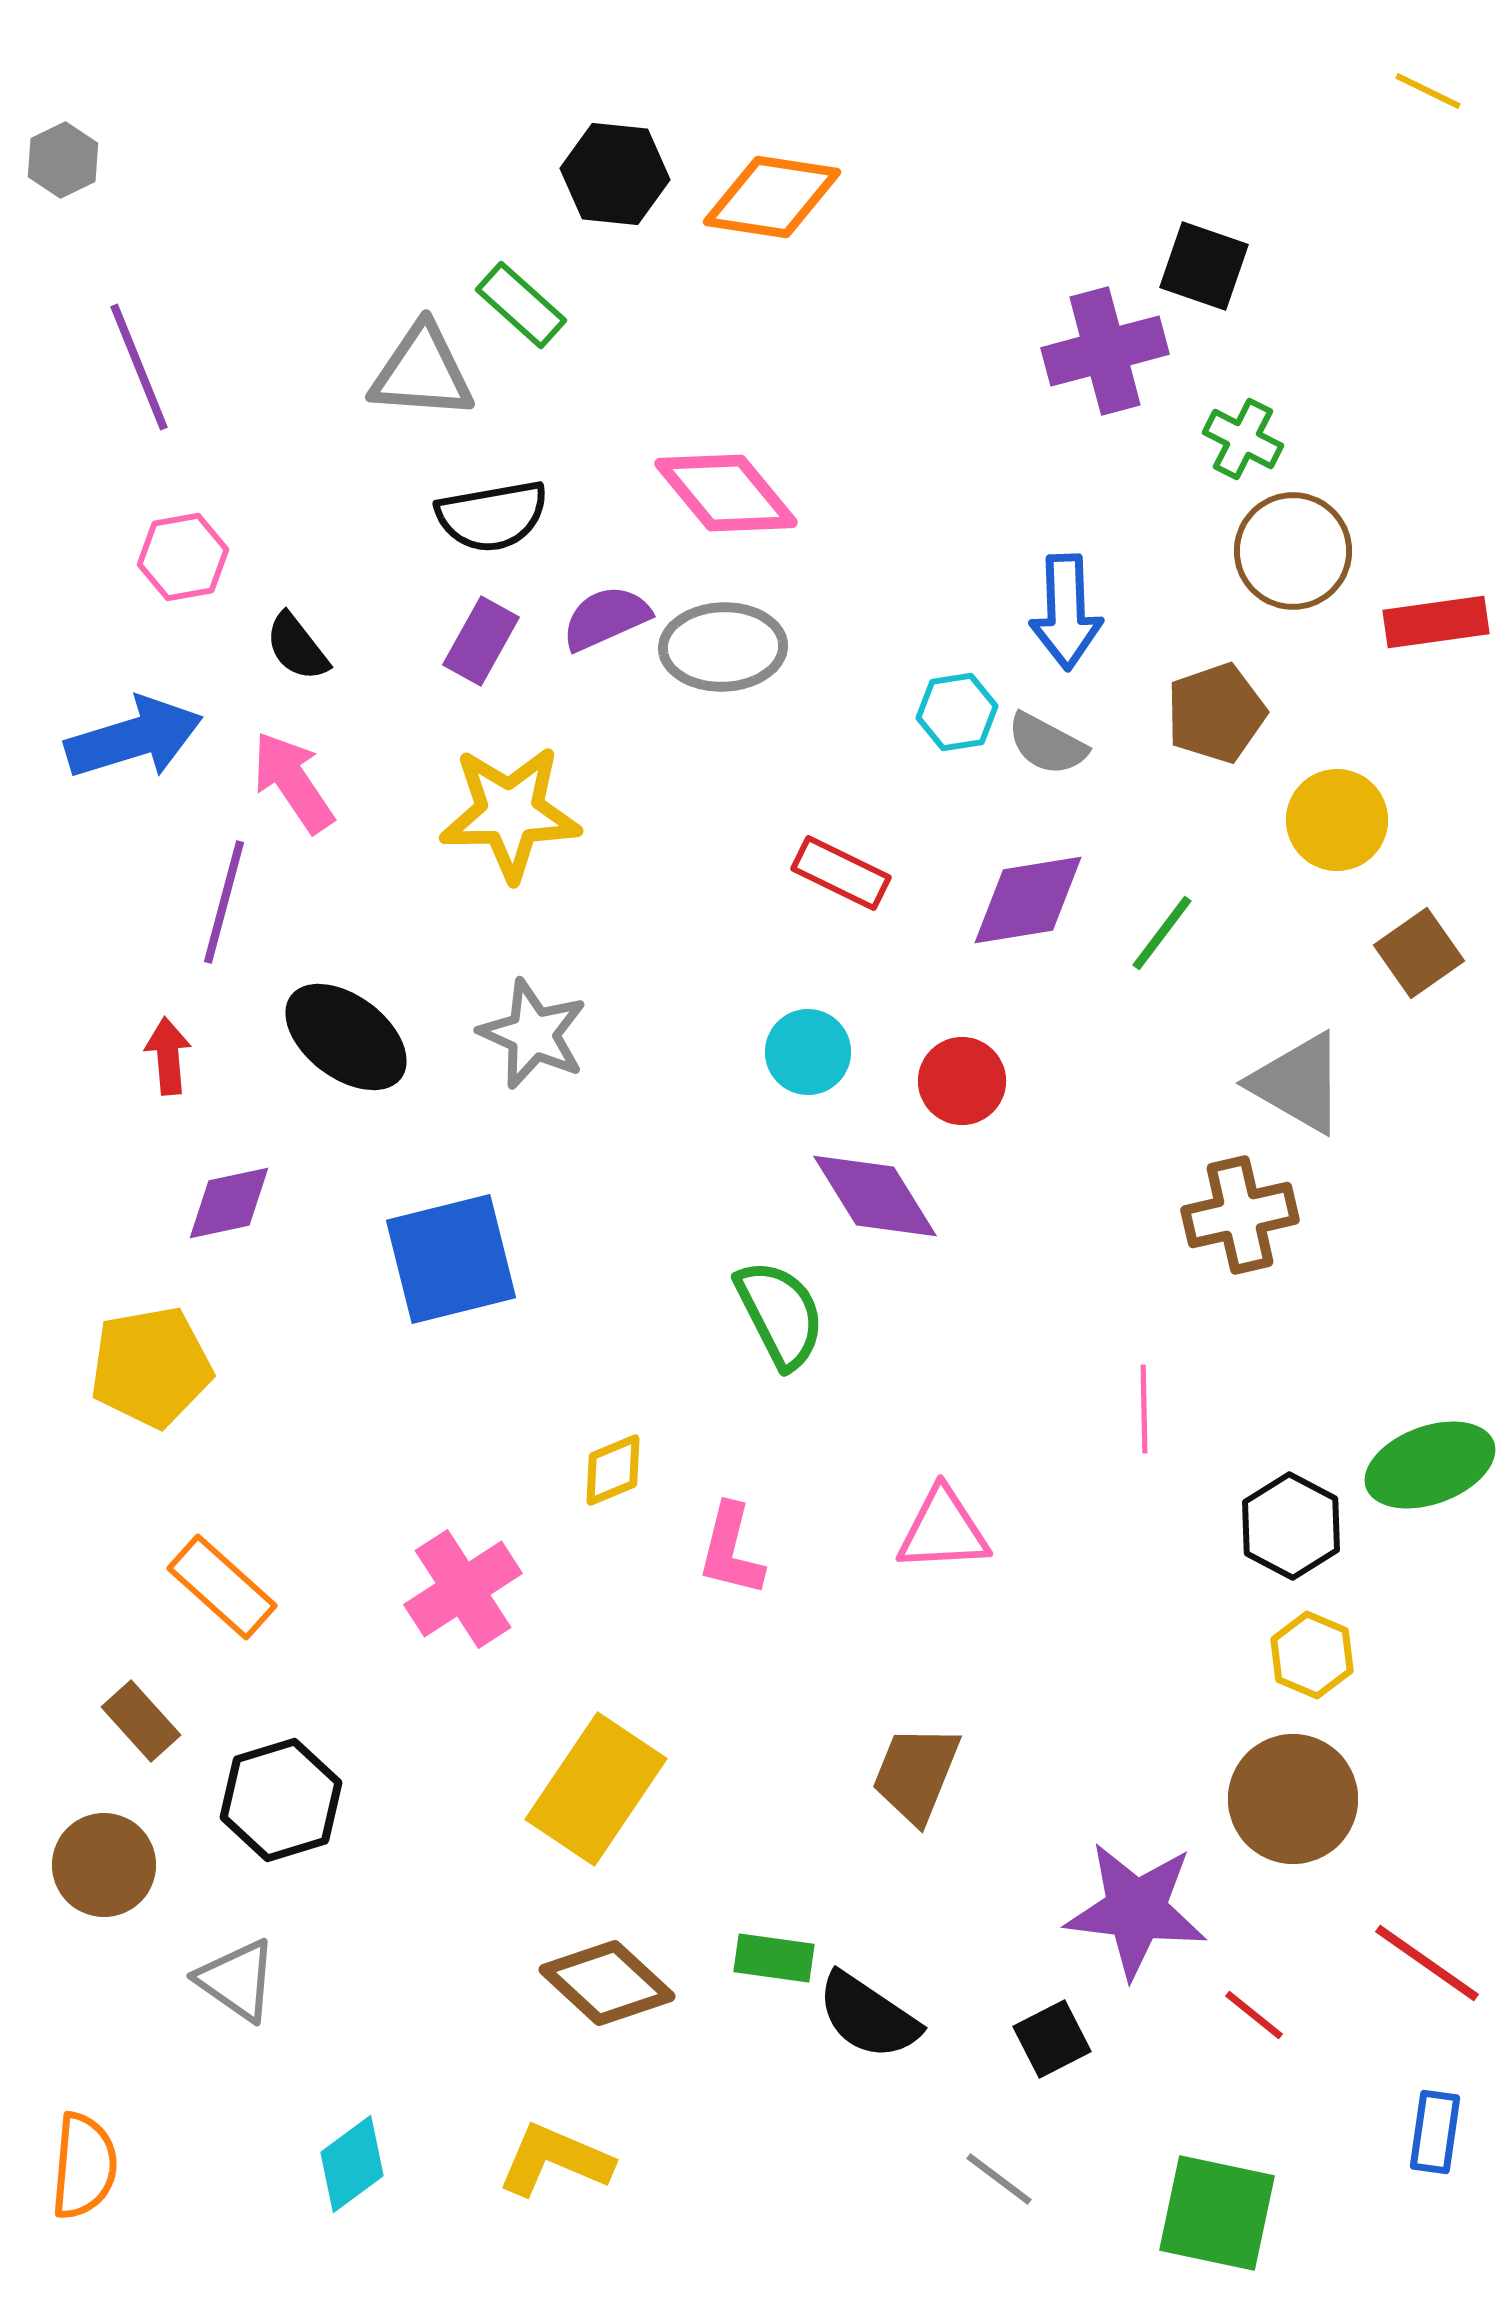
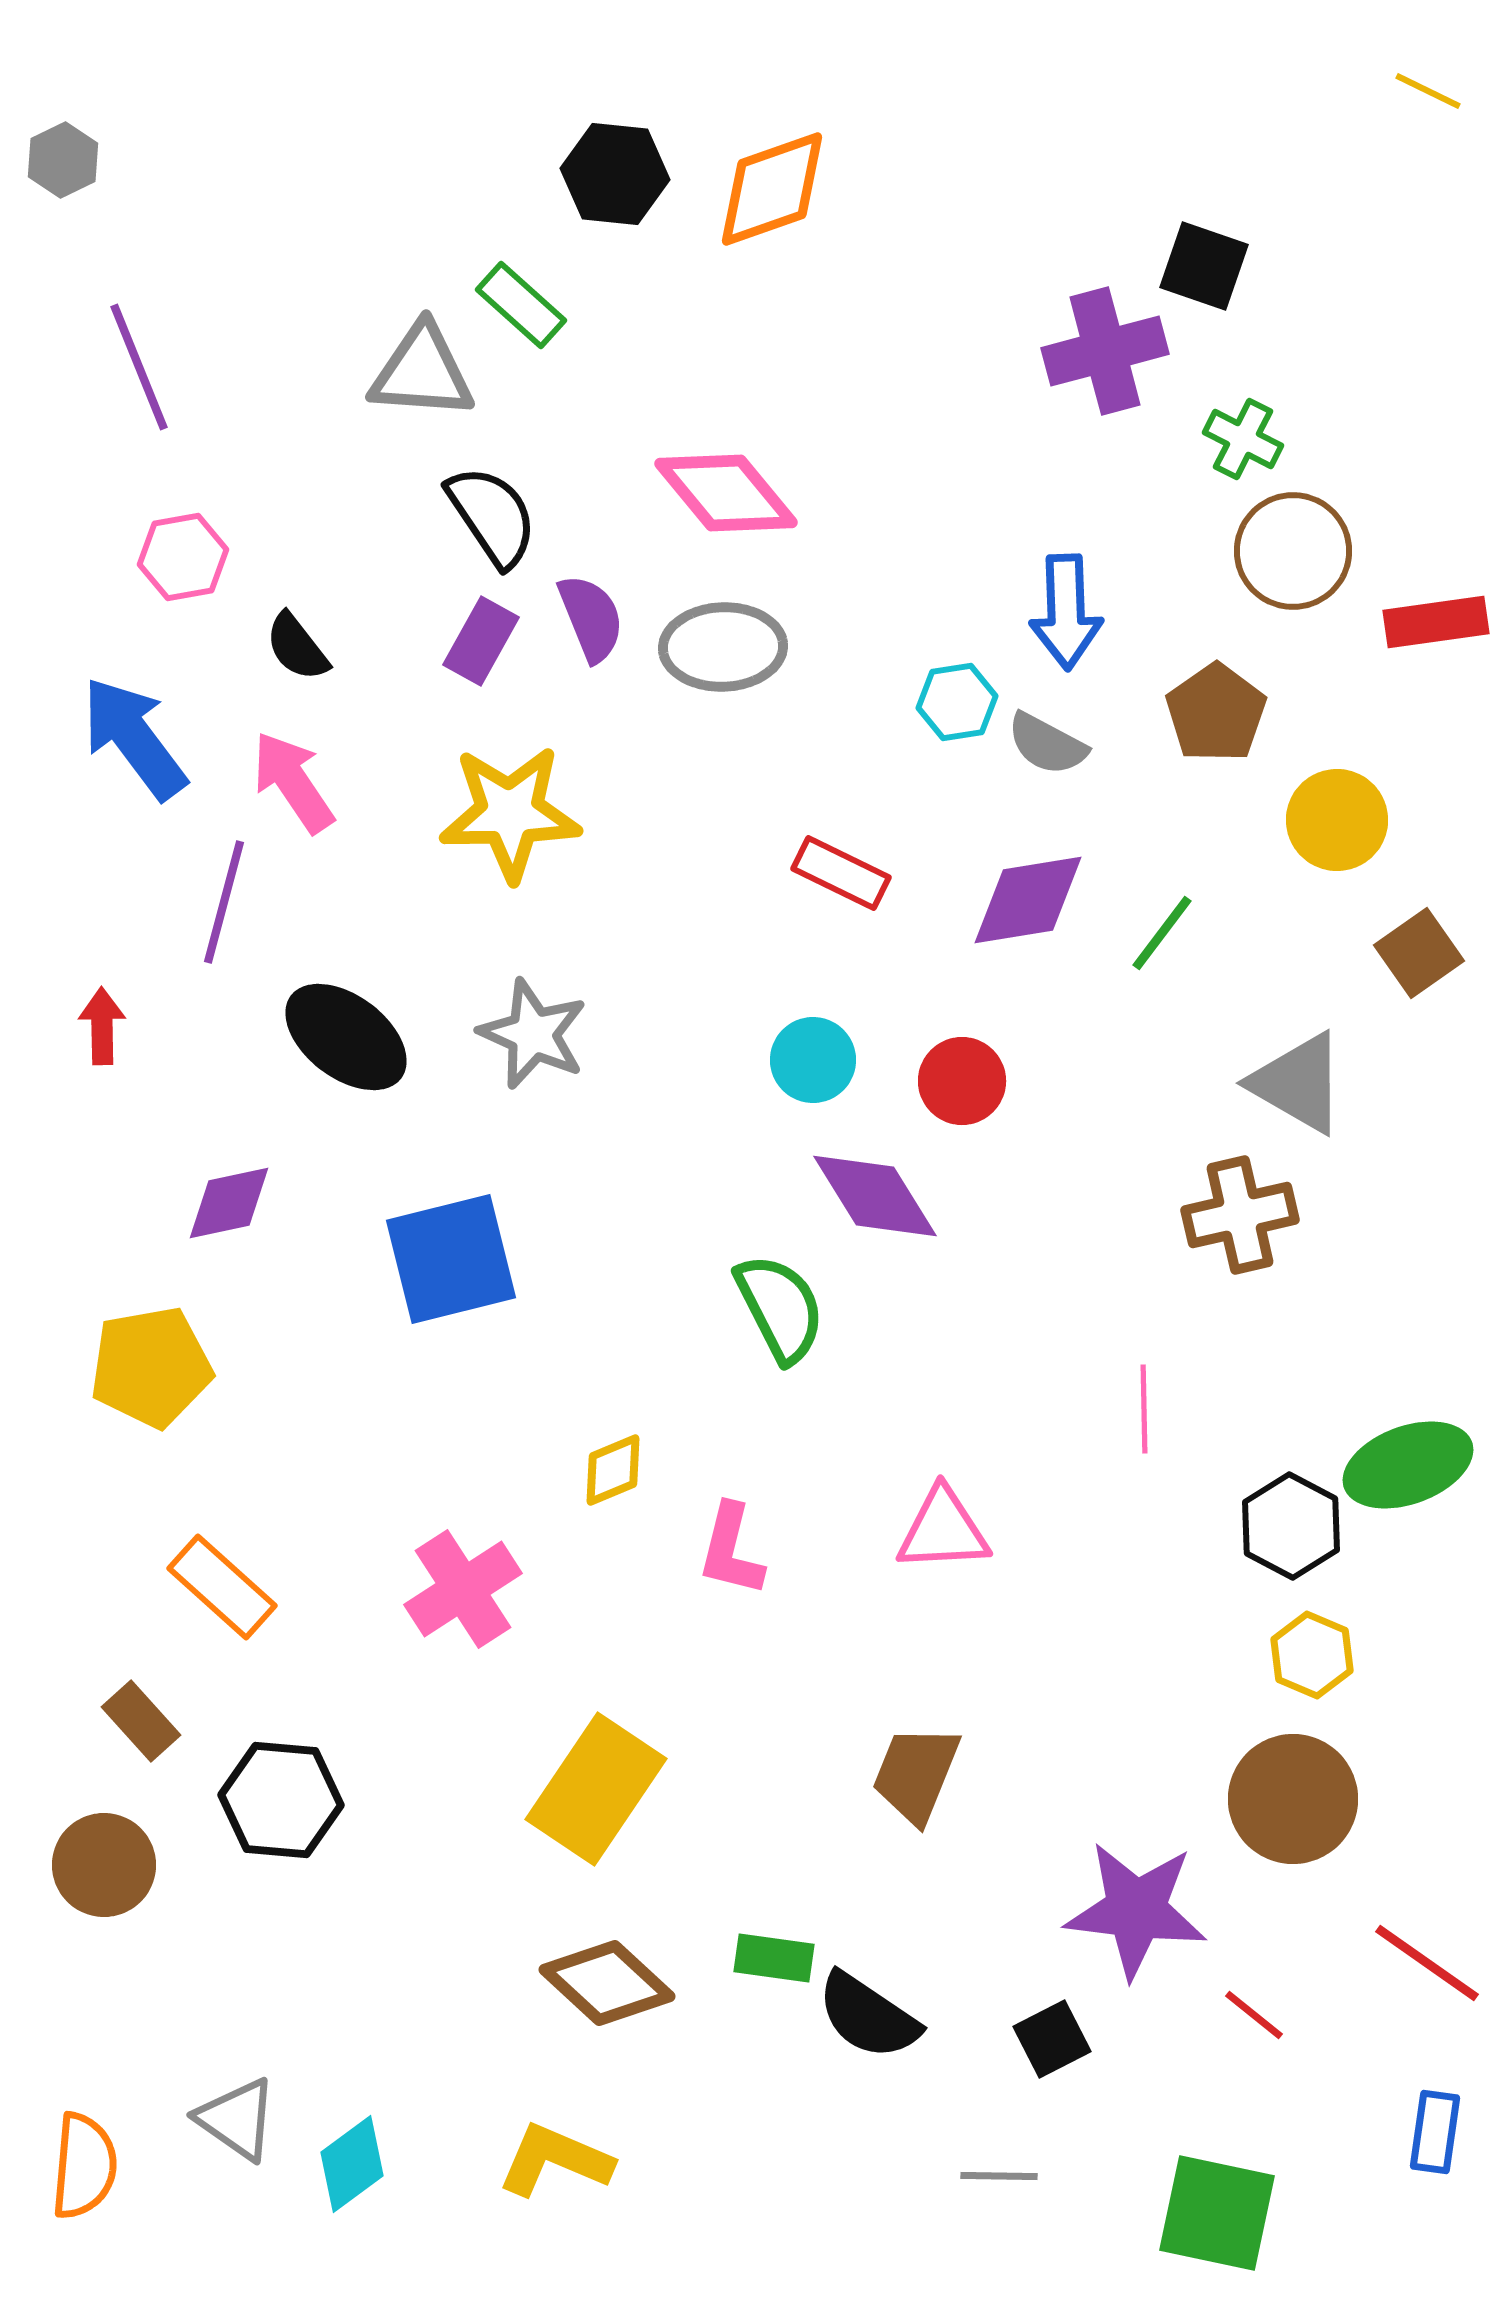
orange diamond at (772, 197): moved 8 px up; rotated 28 degrees counterclockwise
black semicircle at (492, 516): rotated 114 degrees counterclockwise
purple semicircle at (606, 618): moved 15 px left; rotated 92 degrees clockwise
cyan hexagon at (957, 712): moved 10 px up
brown pentagon at (1216, 713): rotated 16 degrees counterclockwise
blue arrow at (134, 738): rotated 110 degrees counterclockwise
cyan circle at (808, 1052): moved 5 px right, 8 px down
red arrow at (168, 1056): moved 66 px left, 30 px up; rotated 4 degrees clockwise
green semicircle at (780, 1314): moved 6 px up
green ellipse at (1430, 1465): moved 22 px left
black hexagon at (281, 1800): rotated 22 degrees clockwise
gray triangle at (237, 1980): moved 139 px down
gray line at (999, 2179): moved 3 px up; rotated 36 degrees counterclockwise
